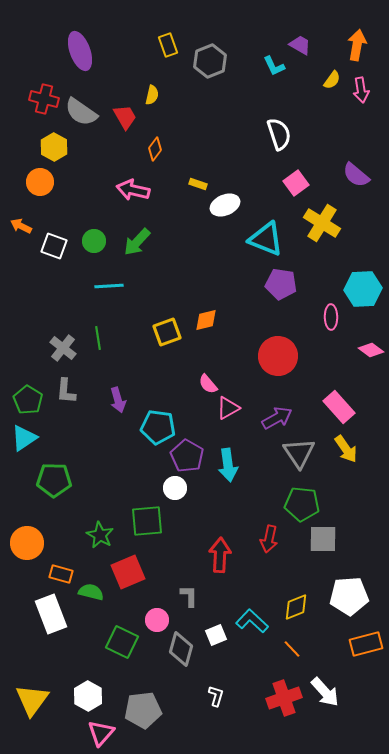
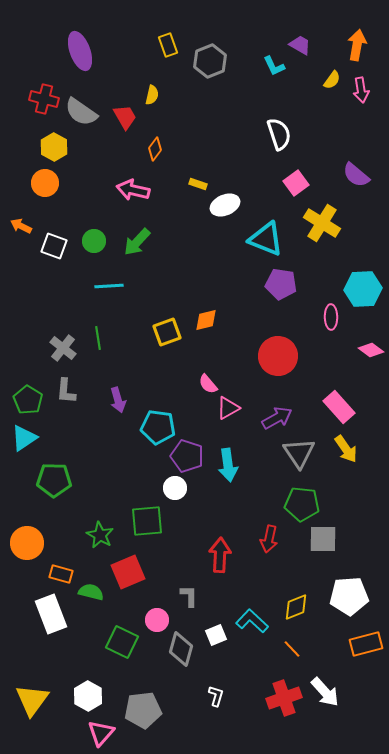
orange circle at (40, 182): moved 5 px right, 1 px down
purple pentagon at (187, 456): rotated 12 degrees counterclockwise
